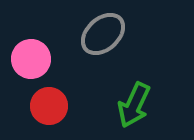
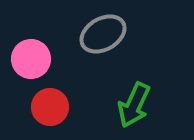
gray ellipse: rotated 12 degrees clockwise
red circle: moved 1 px right, 1 px down
